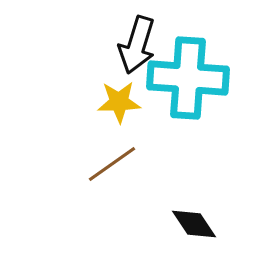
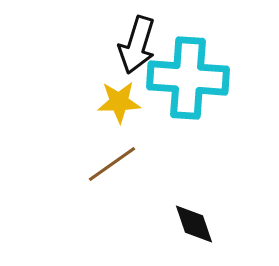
black diamond: rotated 15 degrees clockwise
